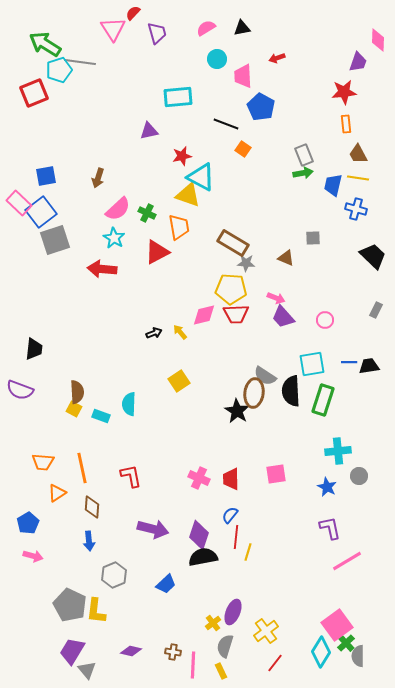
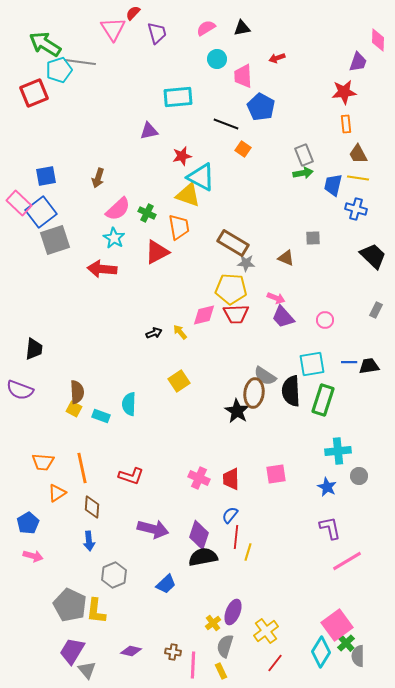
red L-shape at (131, 476): rotated 120 degrees clockwise
